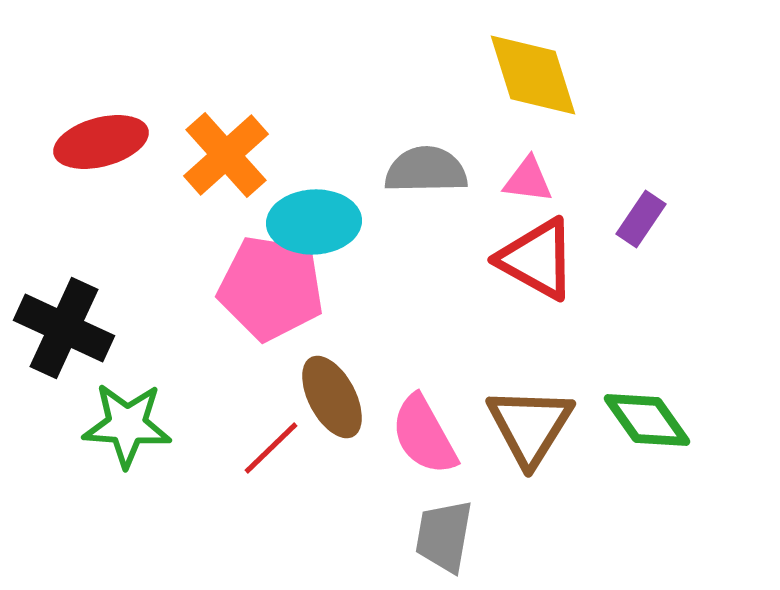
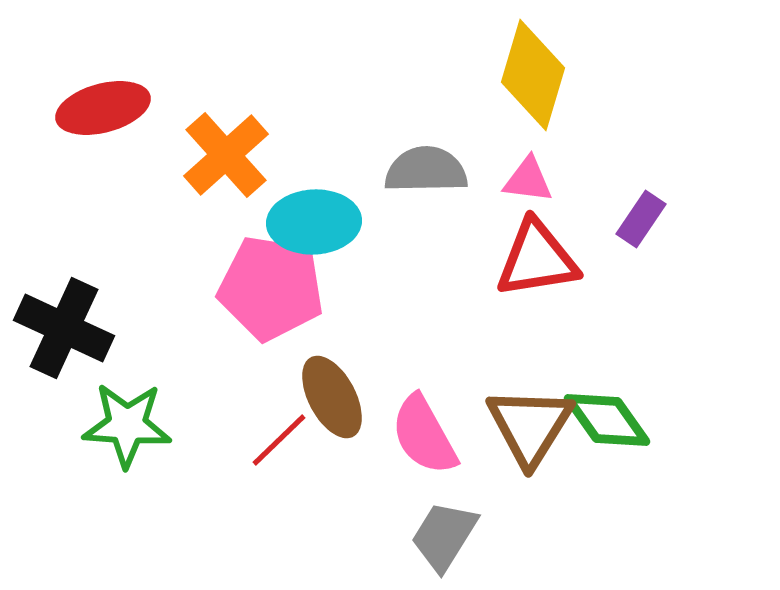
yellow diamond: rotated 34 degrees clockwise
red ellipse: moved 2 px right, 34 px up
red triangle: rotated 38 degrees counterclockwise
green diamond: moved 40 px left
red line: moved 8 px right, 8 px up
gray trapezoid: rotated 22 degrees clockwise
